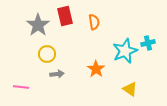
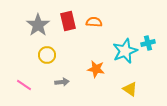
red rectangle: moved 3 px right, 5 px down
orange semicircle: rotated 77 degrees counterclockwise
yellow circle: moved 1 px down
orange star: rotated 24 degrees counterclockwise
gray arrow: moved 5 px right, 8 px down
pink line: moved 3 px right, 2 px up; rotated 28 degrees clockwise
